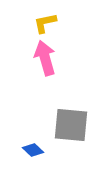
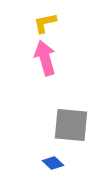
blue diamond: moved 20 px right, 13 px down
